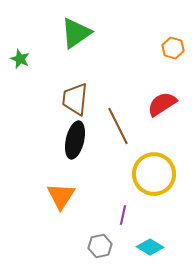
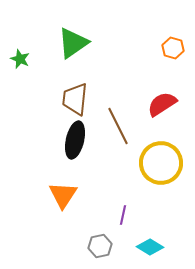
green triangle: moved 3 px left, 10 px down
yellow circle: moved 7 px right, 11 px up
orange triangle: moved 2 px right, 1 px up
